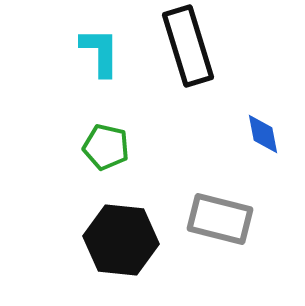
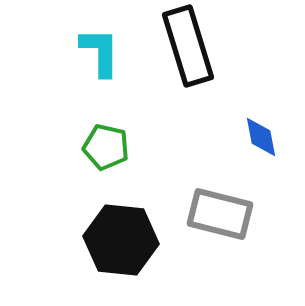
blue diamond: moved 2 px left, 3 px down
gray rectangle: moved 5 px up
